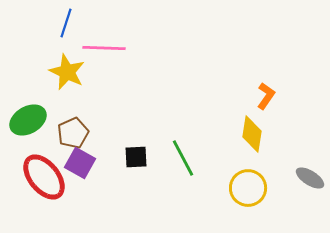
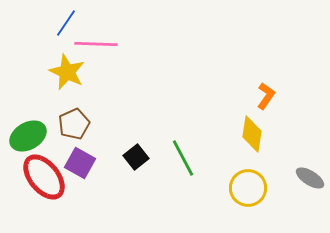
blue line: rotated 16 degrees clockwise
pink line: moved 8 px left, 4 px up
green ellipse: moved 16 px down
brown pentagon: moved 1 px right, 9 px up
black square: rotated 35 degrees counterclockwise
